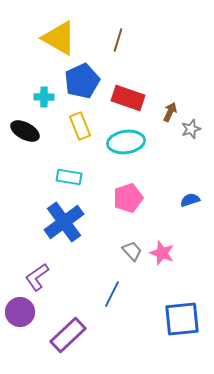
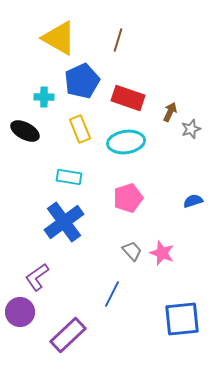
yellow rectangle: moved 3 px down
blue semicircle: moved 3 px right, 1 px down
